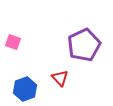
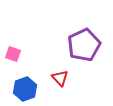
pink square: moved 12 px down
